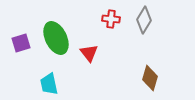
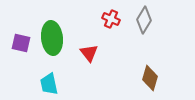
red cross: rotated 18 degrees clockwise
green ellipse: moved 4 px left; rotated 20 degrees clockwise
purple square: rotated 30 degrees clockwise
